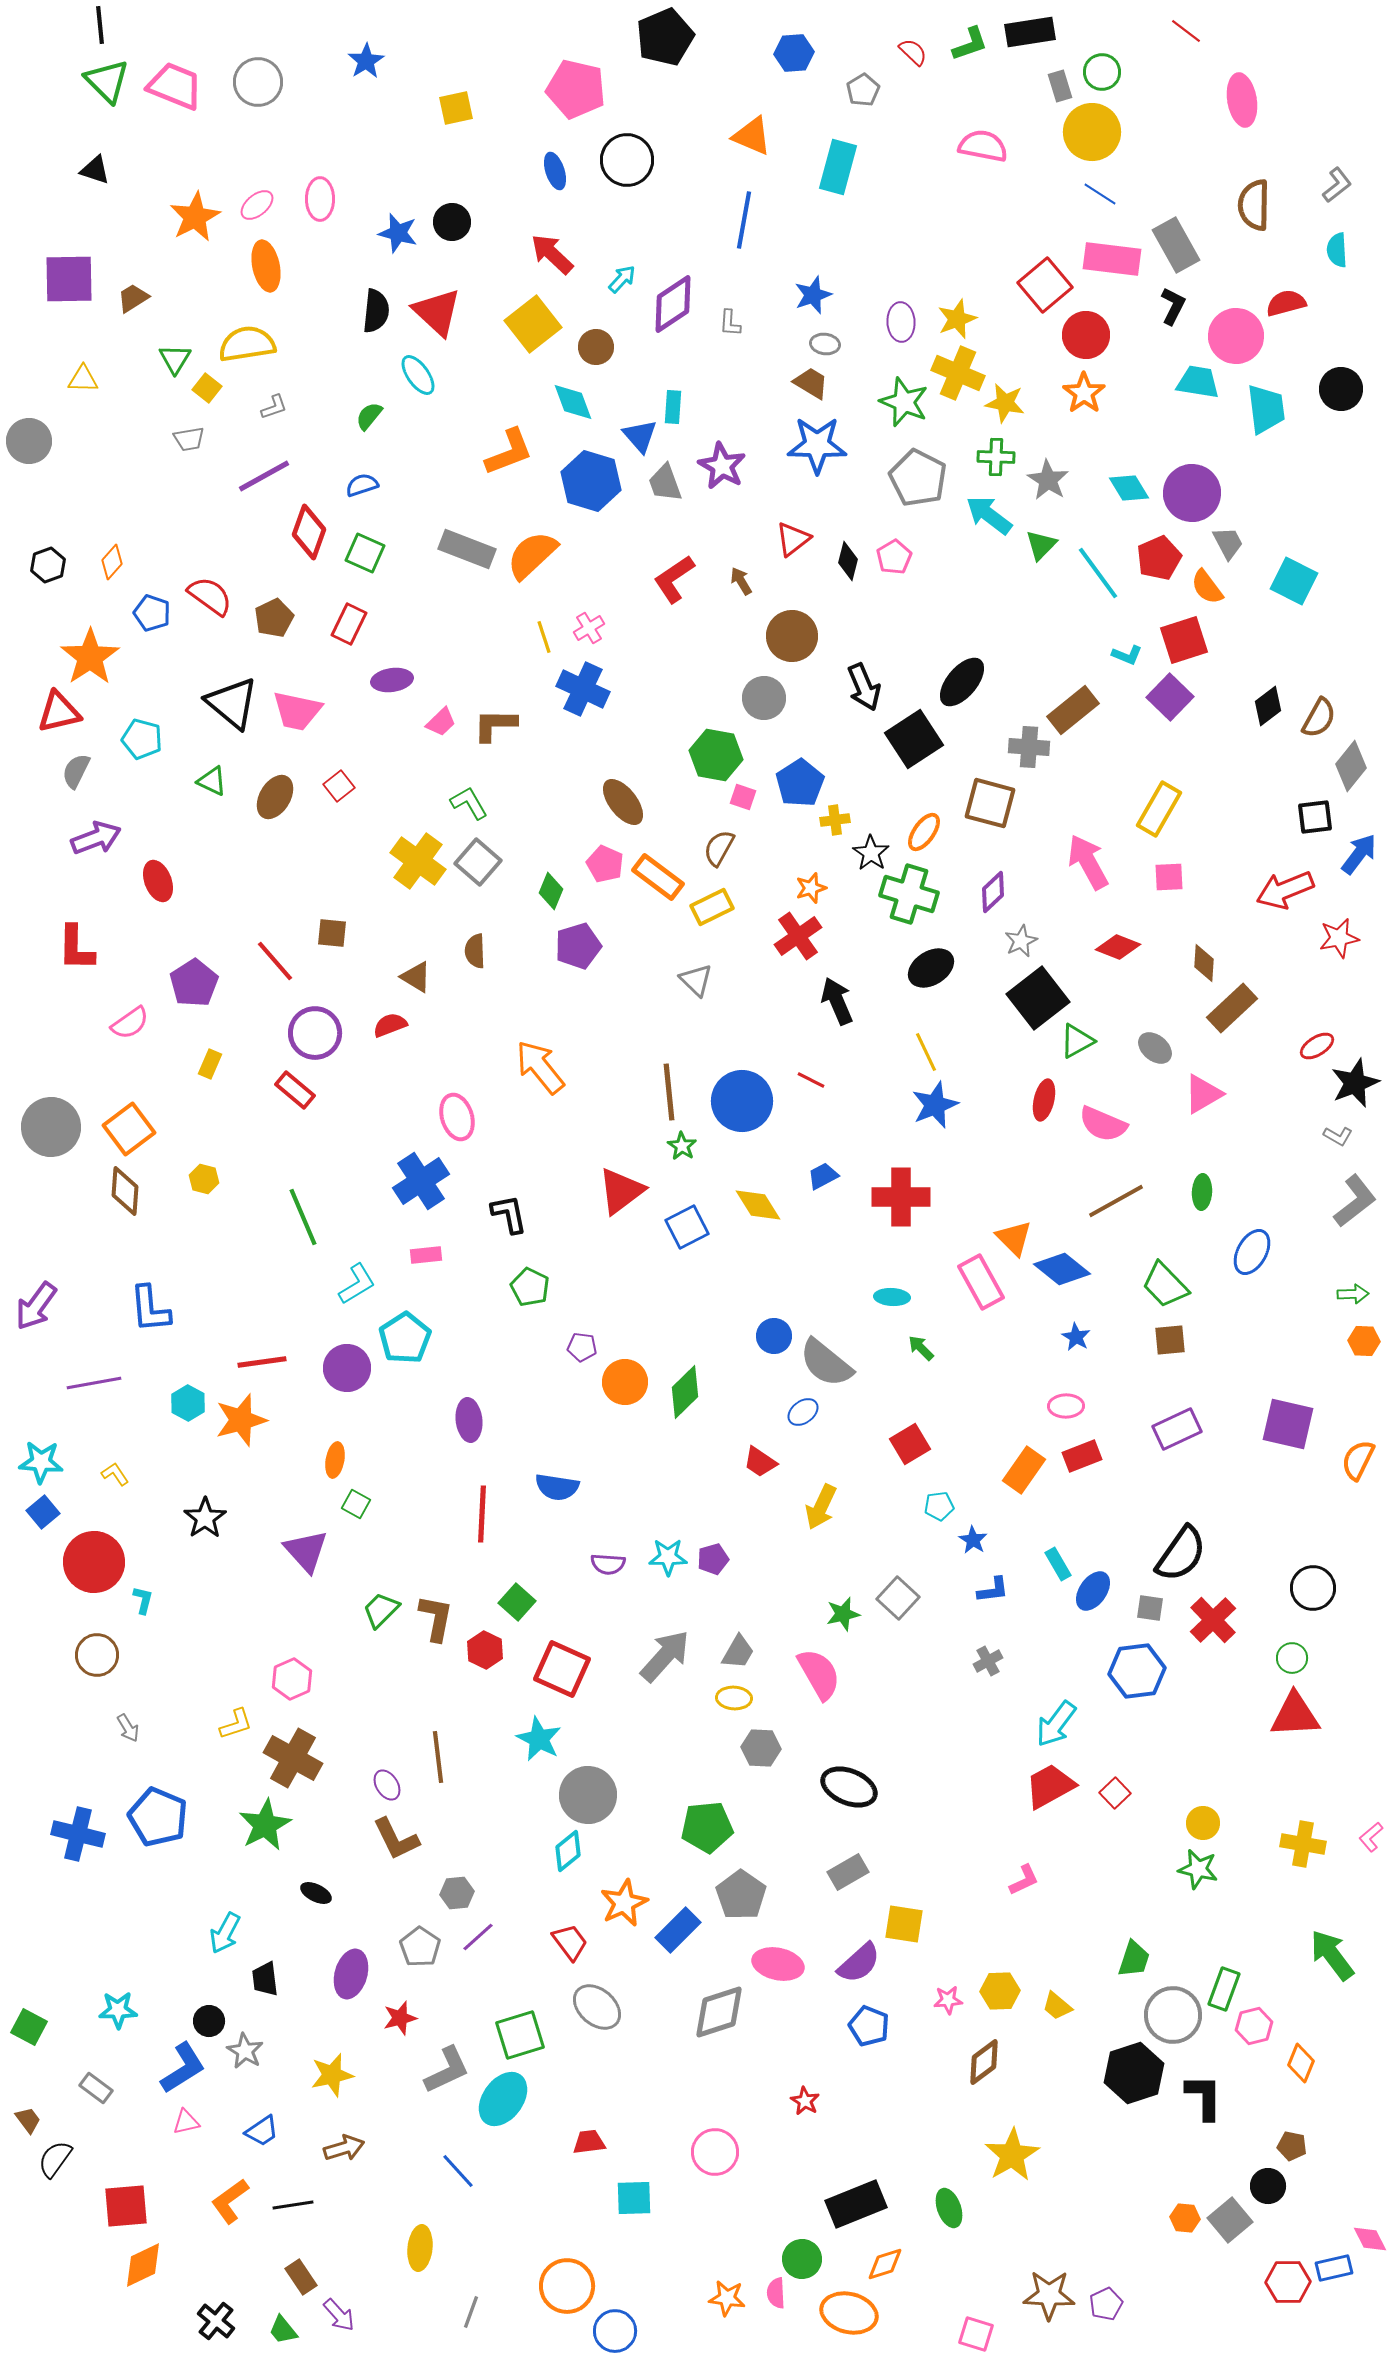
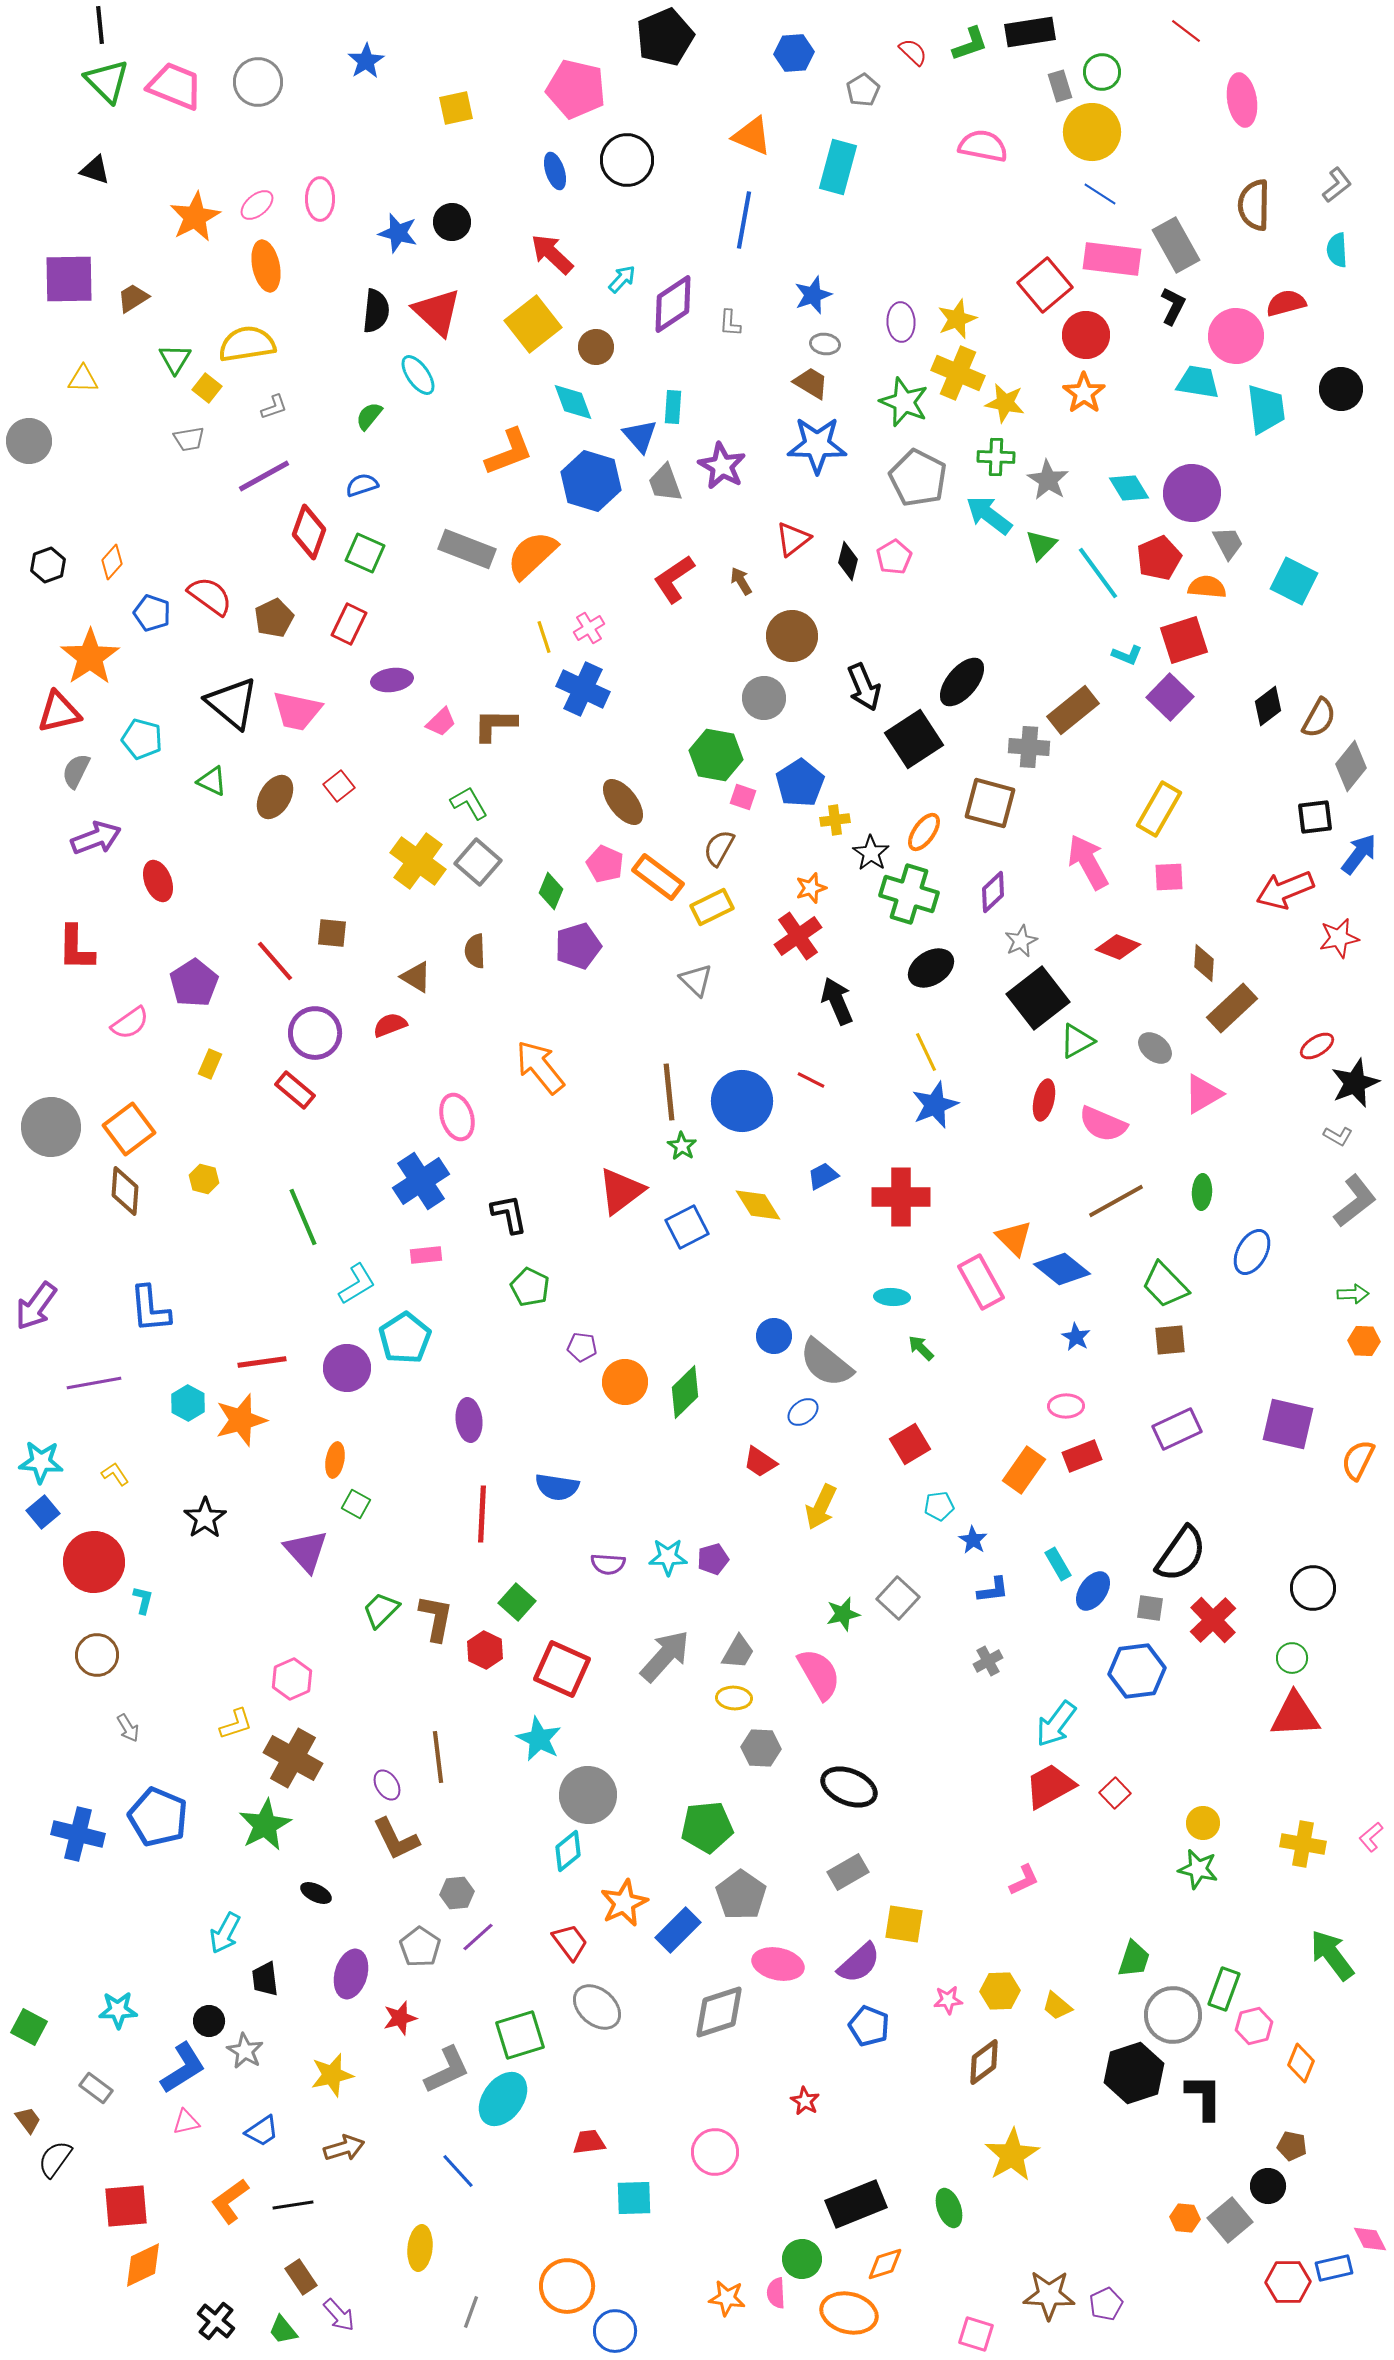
orange semicircle at (1207, 587): rotated 132 degrees clockwise
